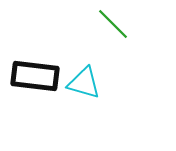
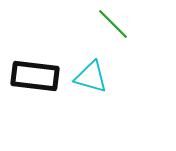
cyan triangle: moved 7 px right, 6 px up
